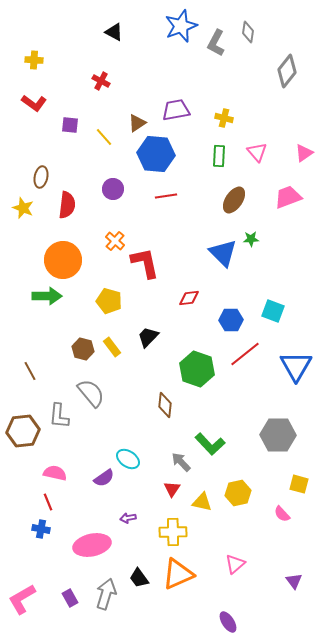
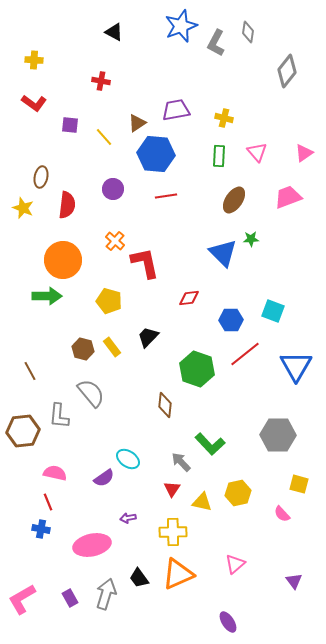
red cross at (101, 81): rotated 18 degrees counterclockwise
